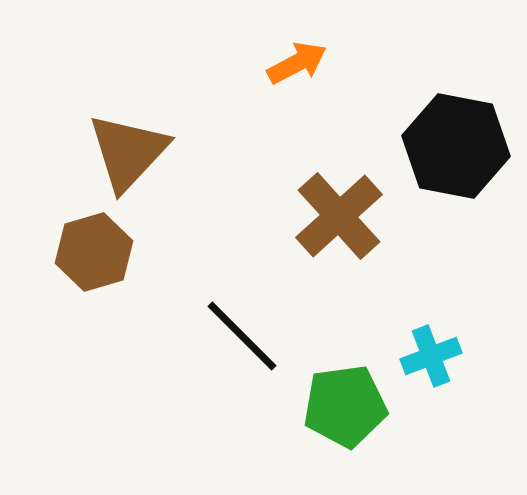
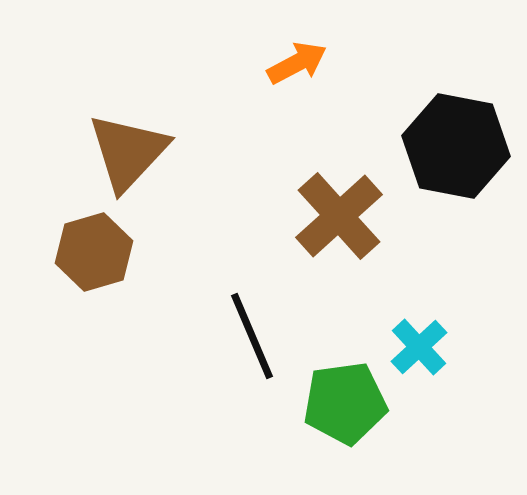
black line: moved 10 px right; rotated 22 degrees clockwise
cyan cross: moved 12 px left, 9 px up; rotated 22 degrees counterclockwise
green pentagon: moved 3 px up
